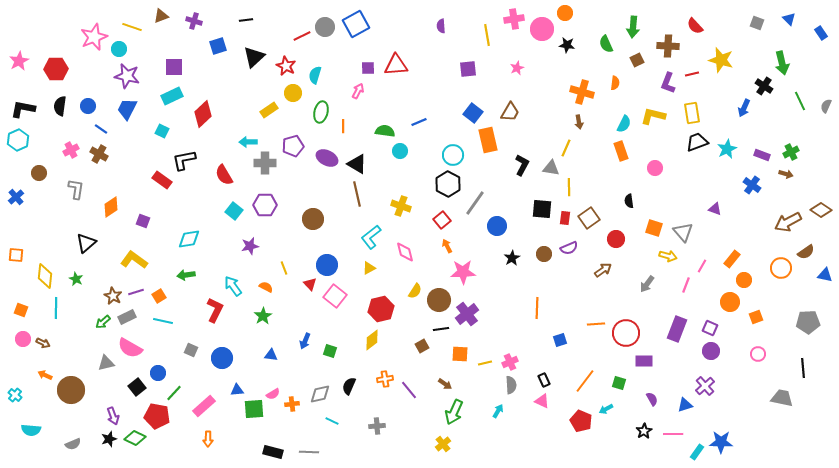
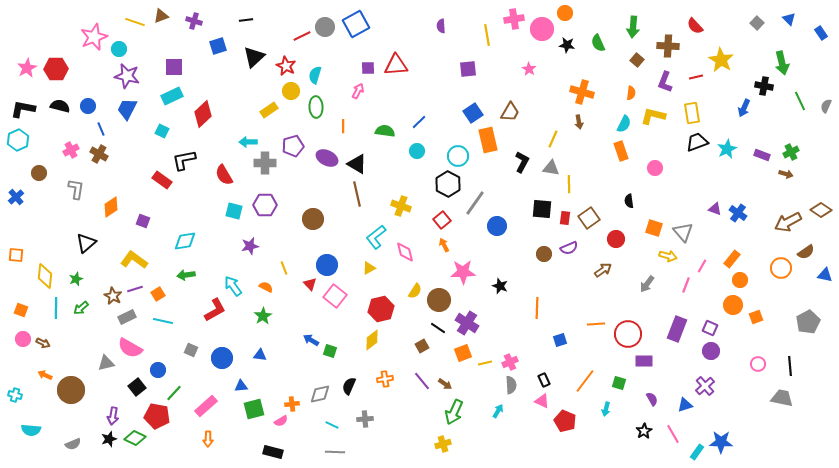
gray square at (757, 23): rotated 24 degrees clockwise
yellow line at (132, 27): moved 3 px right, 5 px up
green semicircle at (606, 44): moved 8 px left, 1 px up
brown square at (637, 60): rotated 24 degrees counterclockwise
yellow star at (721, 60): rotated 15 degrees clockwise
pink star at (19, 61): moved 8 px right, 7 px down
pink star at (517, 68): moved 12 px right, 1 px down; rotated 16 degrees counterclockwise
red line at (692, 74): moved 4 px right, 3 px down
orange semicircle at (615, 83): moved 16 px right, 10 px down
purple L-shape at (668, 83): moved 3 px left, 1 px up
black cross at (764, 86): rotated 24 degrees counterclockwise
yellow circle at (293, 93): moved 2 px left, 2 px up
black semicircle at (60, 106): rotated 96 degrees clockwise
green ellipse at (321, 112): moved 5 px left, 5 px up; rotated 15 degrees counterclockwise
blue square at (473, 113): rotated 18 degrees clockwise
blue line at (419, 122): rotated 21 degrees counterclockwise
blue line at (101, 129): rotated 32 degrees clockwise
yellow line at (566, 148): moved 13 px left, 9 px up
cyan circle at (400, 151): moved 17 px right
cyan circle at (453, 155): moved 5 px right, 1 px down
black L-shape at (522, 165): moved 3 px up
blue cross at (752, 185): moved 14 px left, 28 px down
yellow line at (569, 187): moved 3 px up
cyan square at (234, 211): rotated 24 degrees counterclockwise
cyan L-shape at (371, 237): moved 5 px right
cyan diamond at (189, 239): moved 4 px left, 2 px down
orange arrow at (447, 246): moved 3 px left, 1 px up
black star at (512, 258): moved 12 px left, 28 px down; rotated 21 degrees counterclockwise
green star at (76, 279): rotated 24 degrees clockwise
orange circle at (744, 280): moved 4 px left
purple line at (136, 292): moved 1 px left, 3 px up
orange square at (159, 296): moved 1 px left, 2 px up
orange circle at (730, 302): moved 3 px right, 3 px down
red L-shape at (215, 310): rotated 35 degrees clockwise
purple cross at (467, 314): moved 9 px down; rotated 20 degrees counterclockwise
green arrow at (103, 322): moved 22 px left, 14 px up
gray pentagon at (808, 322): rotated 25 degrees counterclockwise
black line at (441, 329): moved 3 px left, 1 px up; rotated 42 degrees clockwise
red circle at (626, 333): moved 2 px right, 1 px down
blue arrow at (305, 341): moved 6 px right, 1 px up; rotated 98 degrees clockwise
orange square at (460, 354): moved 3 px right, 1 px up; rotated 24 degrees counterclockwise
pink circle at (758, 354): moved 10 px down
blue triangle at (271, 355): moved 11 px left
black line at (803, 368): moved 13 px left, 2 px up
blue circle at (158, 373): moved 3 px up
blue triangle at (237, 390): moved 4 px right, 4 px up
purple line at (409, 390): moved 13 px right, 9 px up
pink semicircle at (273, 394): moved 8 px right, 27 px down
cyan cross at (15, 395): rotated 24 degrees counterclockwise
pink rectangle at (204, 406): moved 2 px right
green square at (254, 409): rotated 10 degrees counterclockwise
cyan arrow at (606, 409): rotated 48 degrees counterclockwise
purple arrow at (113, 416): rotated 30 degrees clockwise
cyan line at (332, 421): moved 4 px down
red pentagon at (581, 421): moved 16 px left
gray cross at (377, 426): moved 12 px left, 7 px up
pink line at (673, 434): rotated 60 degrees clockwise
yellow cross at (443, 444): rotated 21 degrees clockwise
gray line at (309, 452): moved 26 px right
